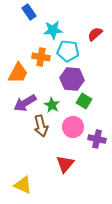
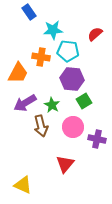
green square: rotated 28 degrees clockwise
